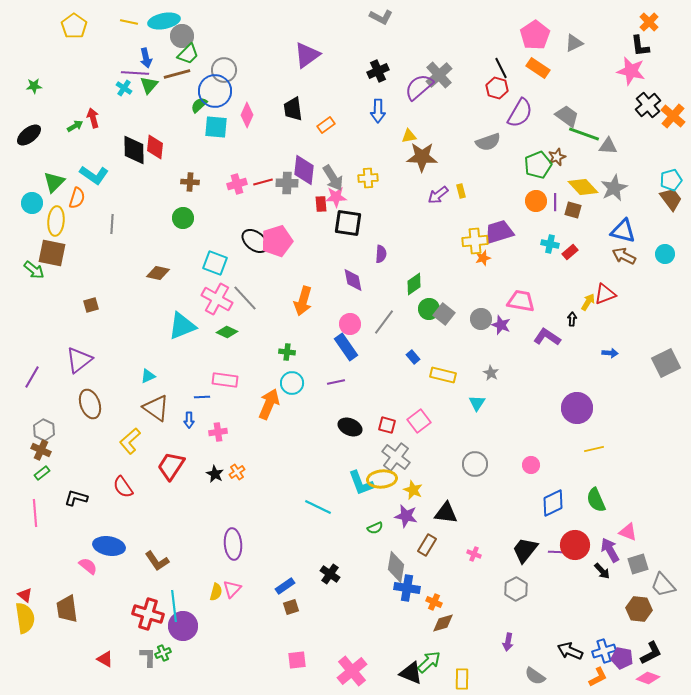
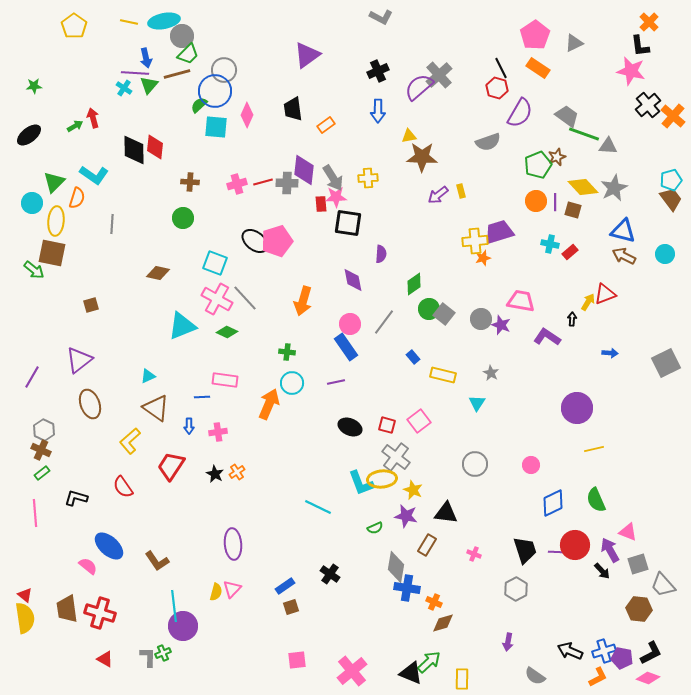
blue arrow at (189, 420): moved 6 px down
blue ellipse at (109, 546): rotated 32 degrees clockwise
black trapezoid at (525, 550): rotated 124 degrees clockwise
red cross at (148, 614): moved 48 px left, 1 px up
